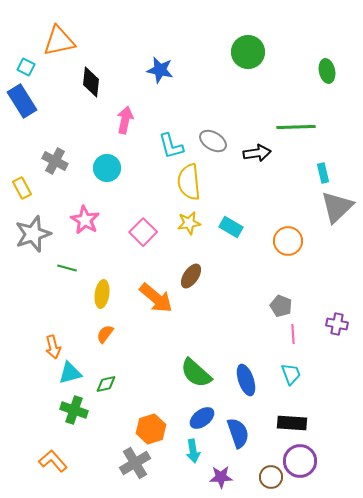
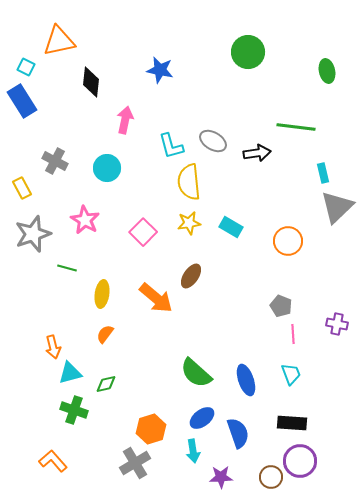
green line at (296, 127): rotated 9 degrees clockwise
